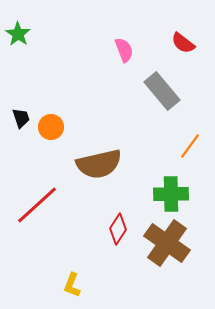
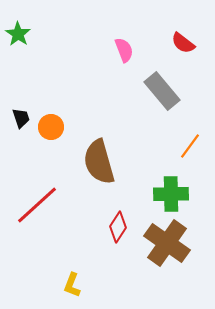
brown semicircle: moved 2 px up; rotated 87 degrees clockwise
red diamond: moved 2 px up
